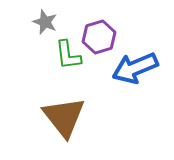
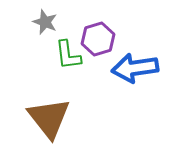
purple hexagon: moved 1 px left, 2 px down
blue arrow: rotated 15 degrees clockwise
brown triangle: moved 15 px left, 1 px down
